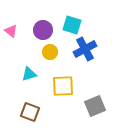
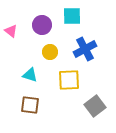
cyan square: moved 9 px up; rotated 18 degrees counterclockwise
purple circle: moved 1 px left, 5 px up
cyan triangle: moved 1 px right, 1 px down; rotated 35 degrees clockwise
yellow square: moved 6 px right, 6 px up
gray square: rotated 15 degrees counterclockwise
brown square: moved 7 px up; rotated 12 degrees counterclockwise
